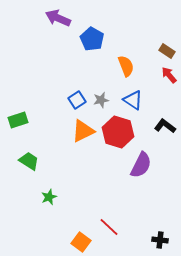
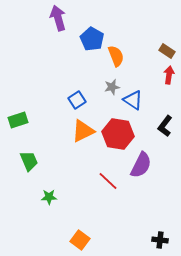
purple arrow: rotated 50 degrees clockwise
orange semicircle: moved 10 px left, 10 px up
red arrow: rotated 48 degrees clockwise
gray star: moved 11 px right, 13 px up
black L-shape: rotated 90 degrees counterclockwise
red hexagon: moved 2 px down; rotated 8 degrees counterclockwise
green trapezoid: rotated 35 degrees clockwise
green star: rotated 21 degrees clockwise
red line: moved 1 px left, 46 px up
orange square: moved 1 px left, 2 px up
